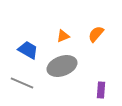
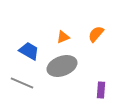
orange triangle: moved 1 px down
blue trapezoid: moved 1 px right, 1 px down
